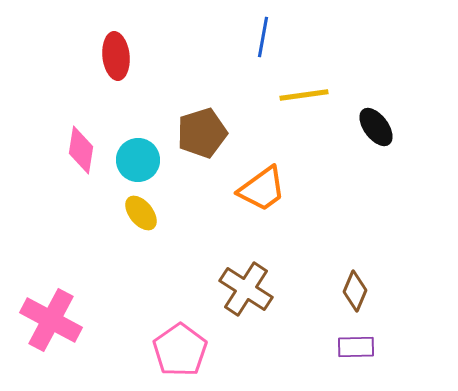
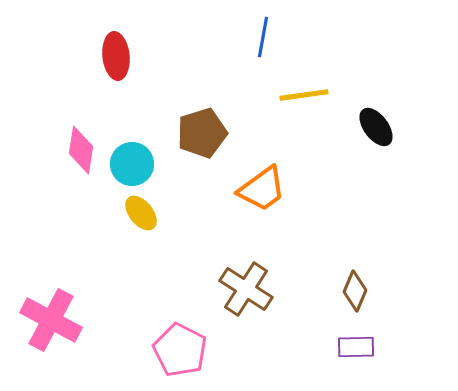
cyan circle: moved 6 px left, 4 px down
pink pentagon: rotated 10 degrees counterclockwise
